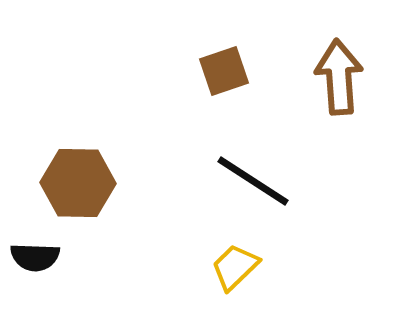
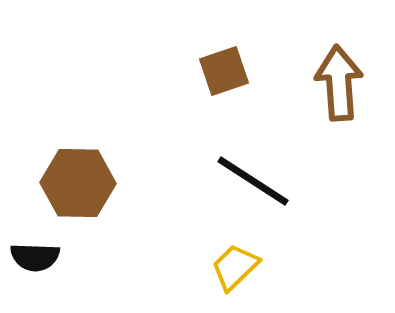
brown arrow: moved 6 px down
